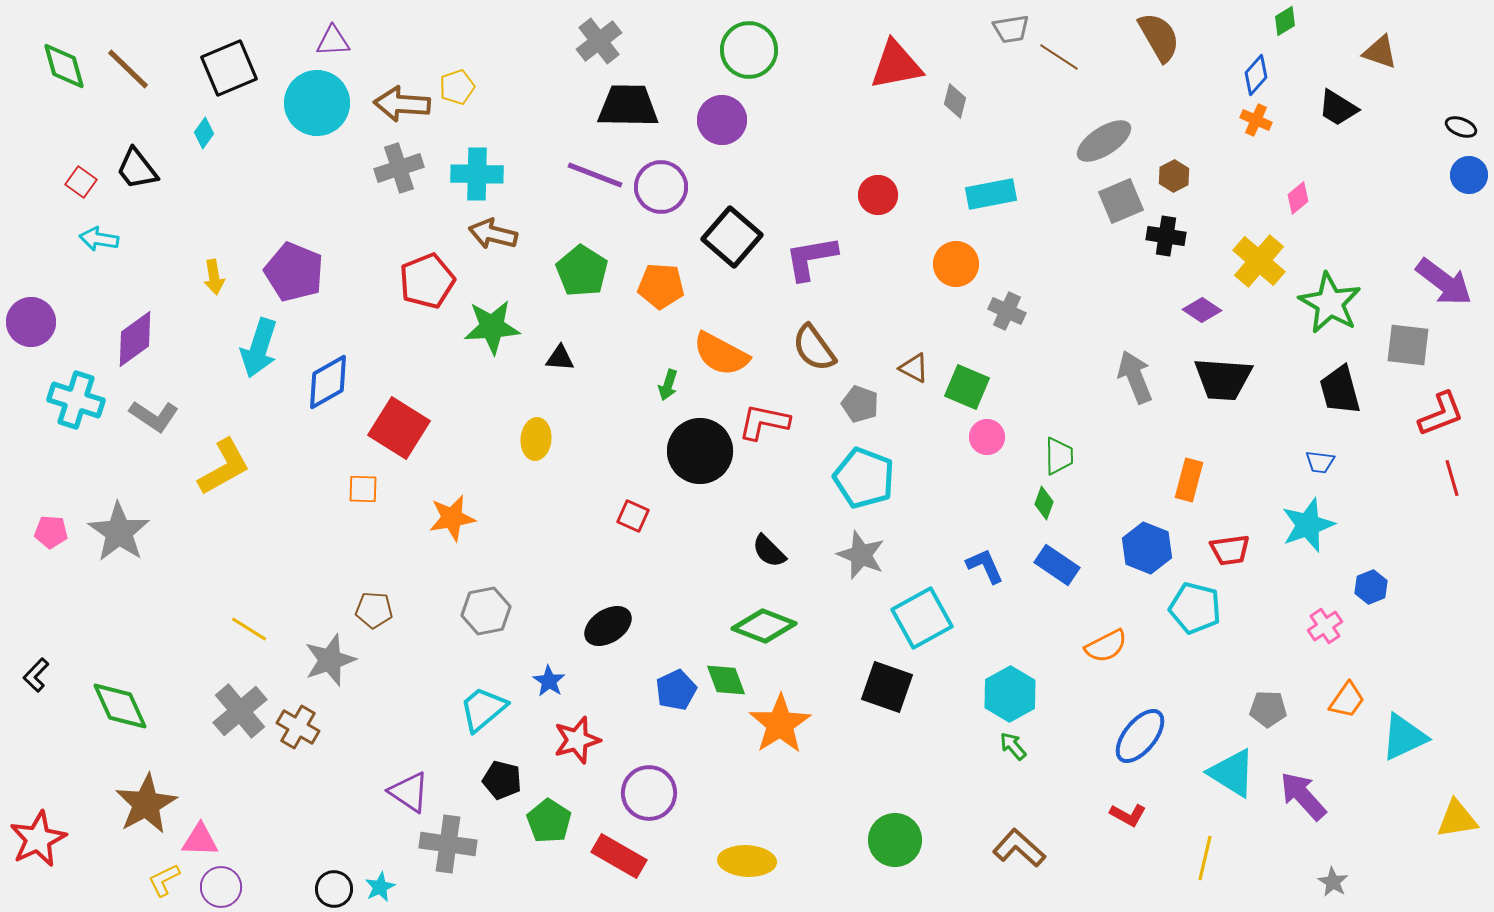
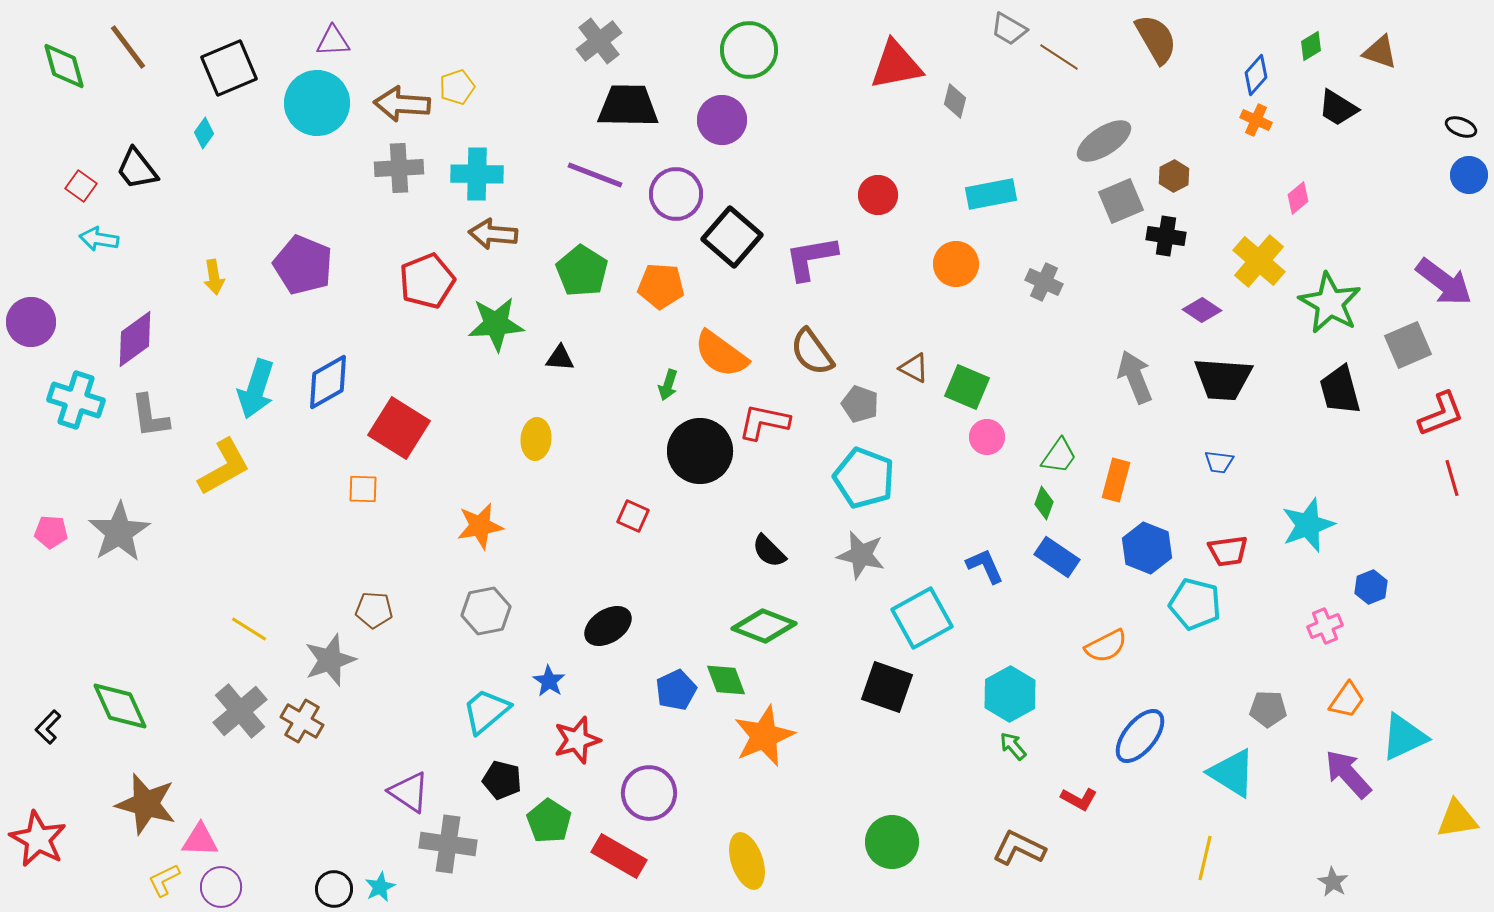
green diamond at (1285, 21): moved 26 px right, 25 px down
gray trapezoid at (1011, 29): moved 2 px left; rotated 39 degrees clockwise
brown semicircle at (1159, 37): moved 3 px left, 2 px down
brown line at (128, 69): moved 22 px up; rotated 9 degrees clockwise
gray cross at (399, 168): rotated 15 degrees clockwise
red square at (81, 182): moved 4 px down
purple circle at (661, 187): moved 15 px right, 7 px down
brown arrow at (493, 234): rotated 9 degrees counterclockwise
purple pentagon at (294, 272): moved 9 px right, 7 px up
gray cross at (1007, 311): moved 37 px right, 29 px up
green star at (492, 327): moved 4 px right, 3 px up
gray square at (1408, 345): rotated 30 degrees counterclockwise
cyan arrow at (259, 348): moved 3 px left, 41 px down
brown semicircle at (814, 348): moved 2 px left, 4 px down
orange semicircle at (721, 354): rotated 8 degrees clockwise
gray L-shape at (154, 416): moved 4 px left; rotated 48 degrees clockwise
green trapezoid at (1059, 456): rotated 36 degrees clockwise
blue trapezoid at (1320, 462): moved 101 px left
orange rectangle at (1189, 480): moved 73 px left
orange star at (452, 518): moved 28 px right, 8 px down
gray star at (119, 532): rotated 6 degrees clockwise
red trapezoid at (1230, 550): moved 2 px left, 1 px down
gray star at (861, 555): rotated 9 degrees counterclockwise
blue rectangle at (1057, 565): moved 8 px up
cyan pentagon at (1195, 608): moved 4 px up
pink cross at (1325, 626): rotated 12 degrees clockwise
black L-shape at (36, 675): moved 12 px right, 52 px down
cyan trapezoid at (483, 709): moved 3 px right, 2 px down
orange star at (780, 724): moved 16 px left, 12 px down; rotated 10 degrees clockwise
brown cross at (298, 727): moved 4 px right, 6 px up
purple arrow at (1303, 796): moved 45 px right, 22 px up
brown star at (146, 804): rotated 28 degrees counterclockwise
red L-shape at (1128, 815): moved 49 px left, 16 px up
red star at (38, 839): rotated 18 degrees counterclockwise
green circle at (895, 840): moved 3 px left, 2 px down
brown L-shape at (1019, 848): rotated 16 degrees counterclockwise
yellow ellipse at (747, 861): rotated 68 degrees clockwise
